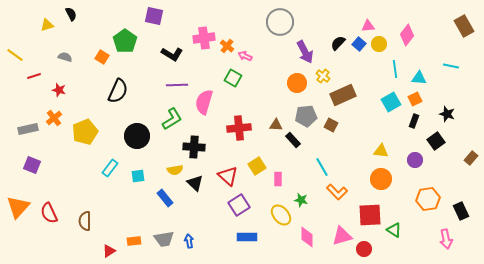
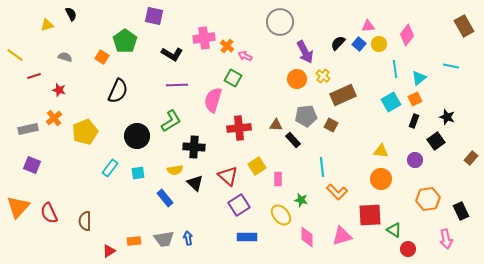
cyan triangle at (419, 78): rotated 42 degrees counterclockwise
orange circle at (297, 83): moved 4 px up
pink semicircle at (204, 102): moved 9 px right, 2 px up
black star at (447, 114): moved 3 px down
green L-shape at (172, 119): moved 1 px left, 2 px down
cyan line at (322, 167): rotated 24 degrees clockwise
cyan square at (138, 176): moved 3 px up
blue arrow at (189, 241): moved 1 px left, 3 px up
red circle at (364, 249): moved 44 px right
